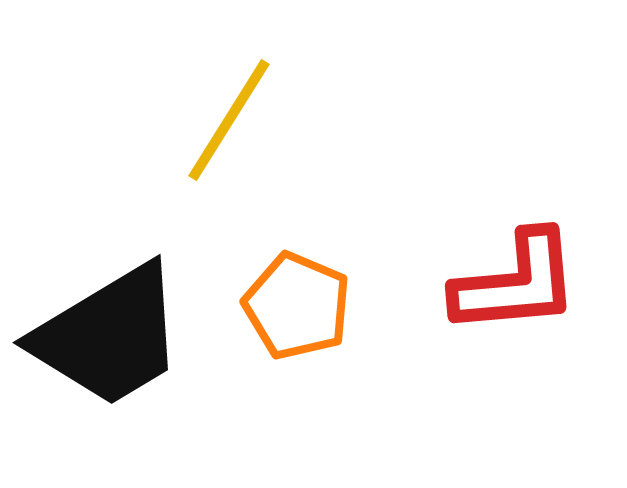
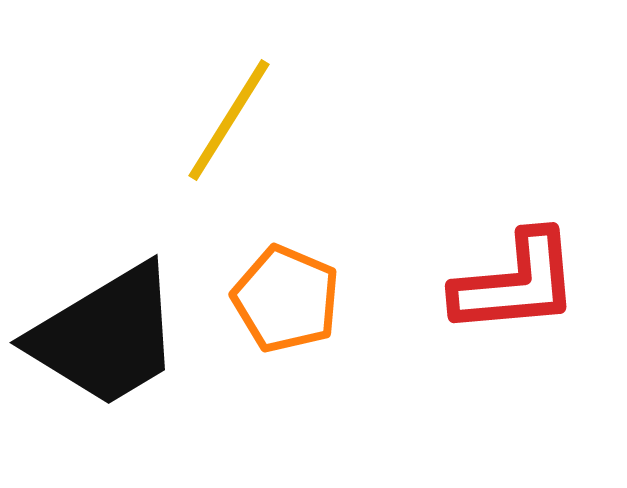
orange pentagon: moved 11 px left, 7 px up
black trapezoid: moved 3 px left
